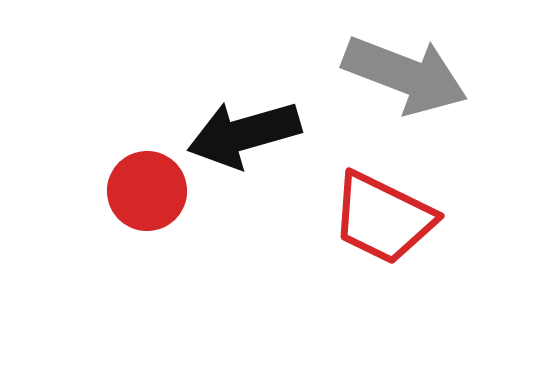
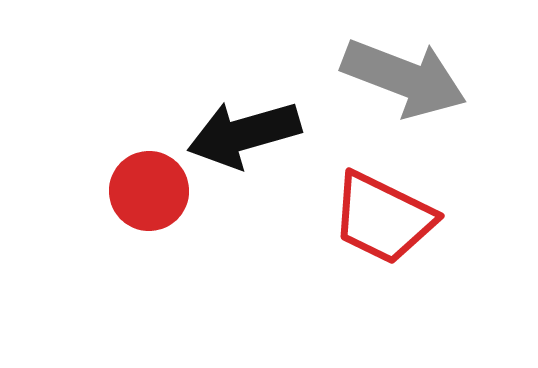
gray arrow: moved 1 px left, 3 px down
red circle: moved 2 px right
